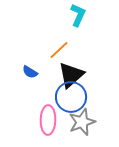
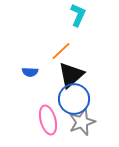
orange line: moved 2 px right, 1 px down
blue semicircle: rotated 28 degrees counterclockwise
blue circle: moved 3 px right, 2 px down
pink ellipse: rotated 16 degrees counterclockwise
